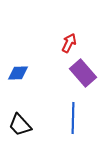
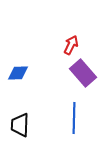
red arrow: moved 2 px right, 2 px down
blue line: moved 1 px right
black trapezoid: rotated 45 degrees clockwise
